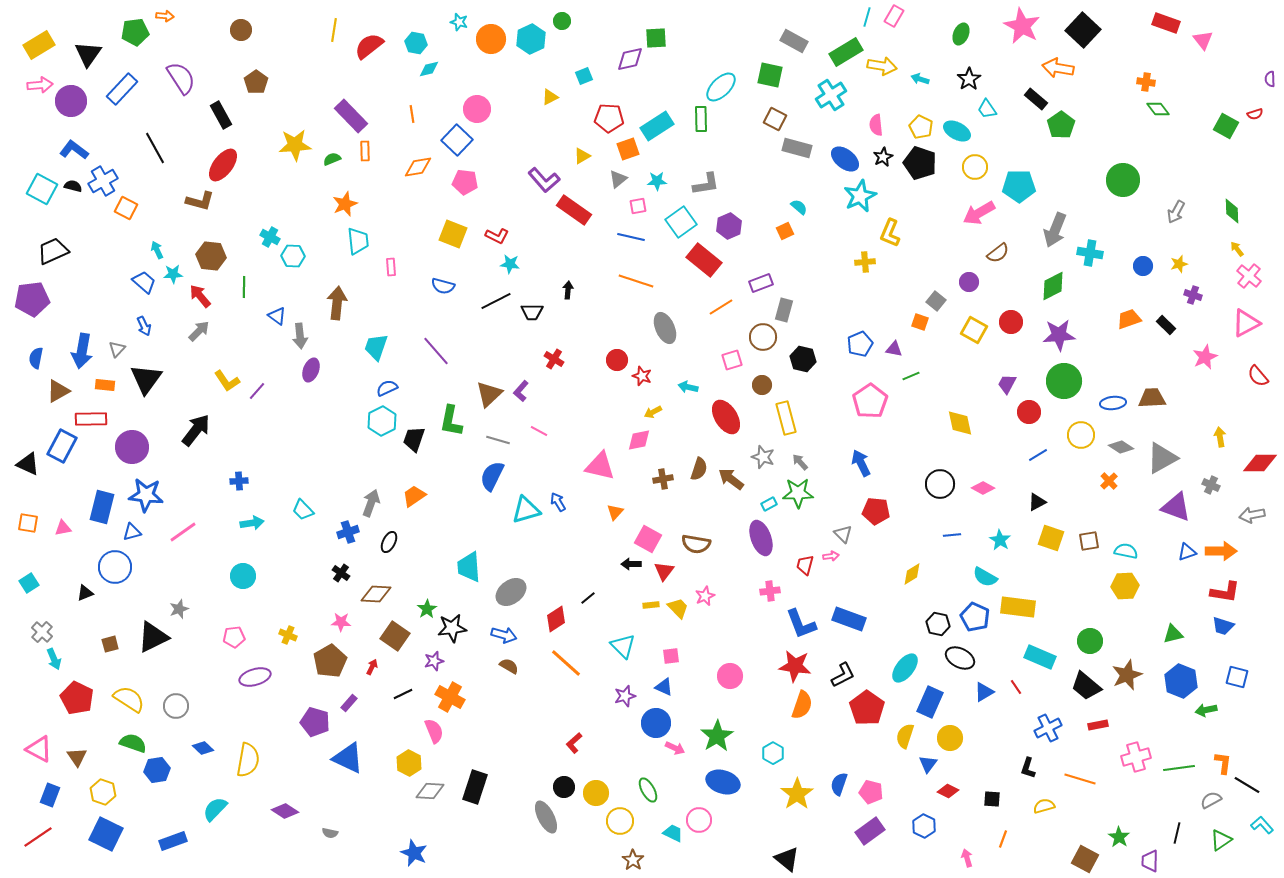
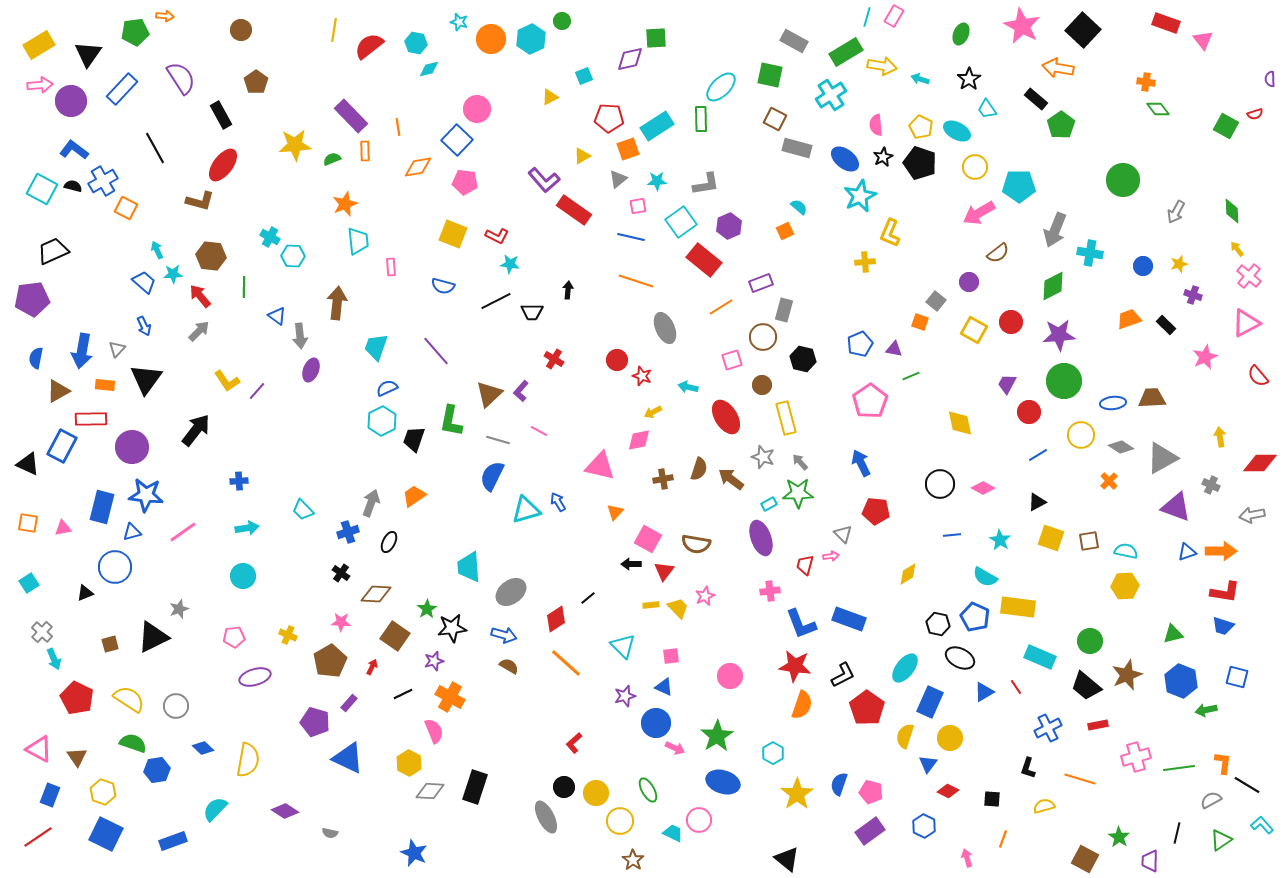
orange line at (412, 114): moved 14 px left, 13 px down
cyan arrow at (252, 523): moved 5 px left, 5 px down
yellow diamond at (912, 574): moved 4 px left
